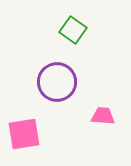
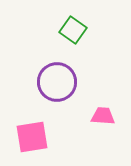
pink square: moved 8 px right, 3 px down
